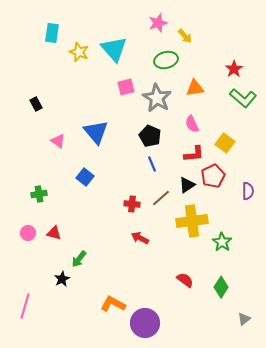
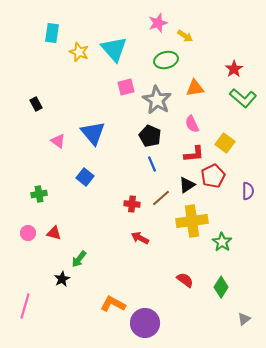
yellow arrow: rotated 14 degrees counterclockwise
gray star: moved 2 px down
blue triangle: moved 3 px left, 1 px down
